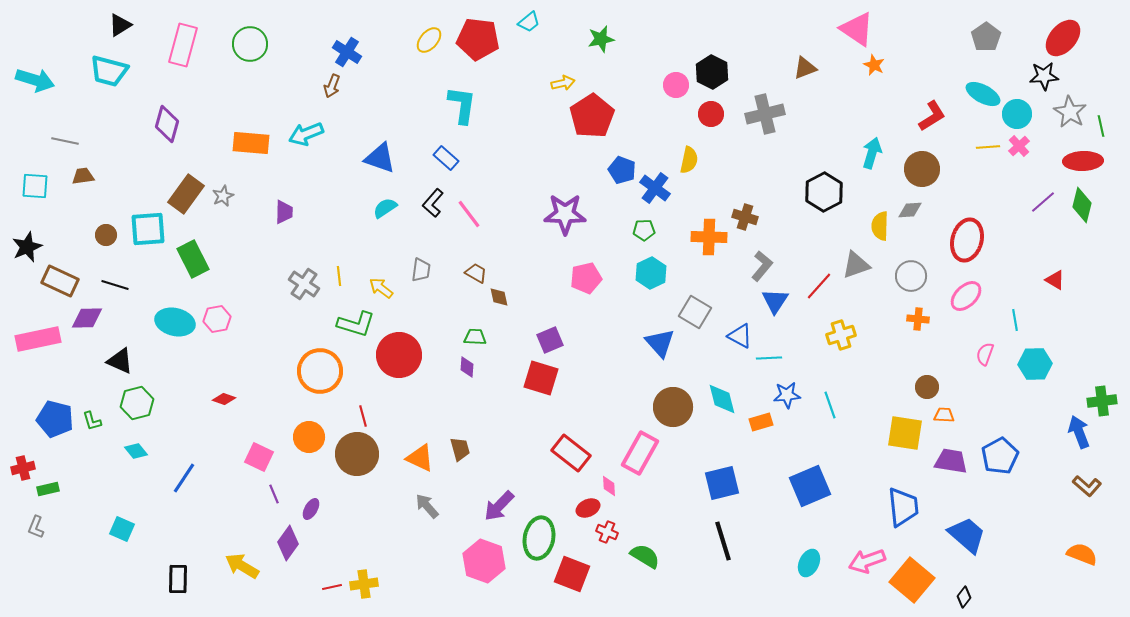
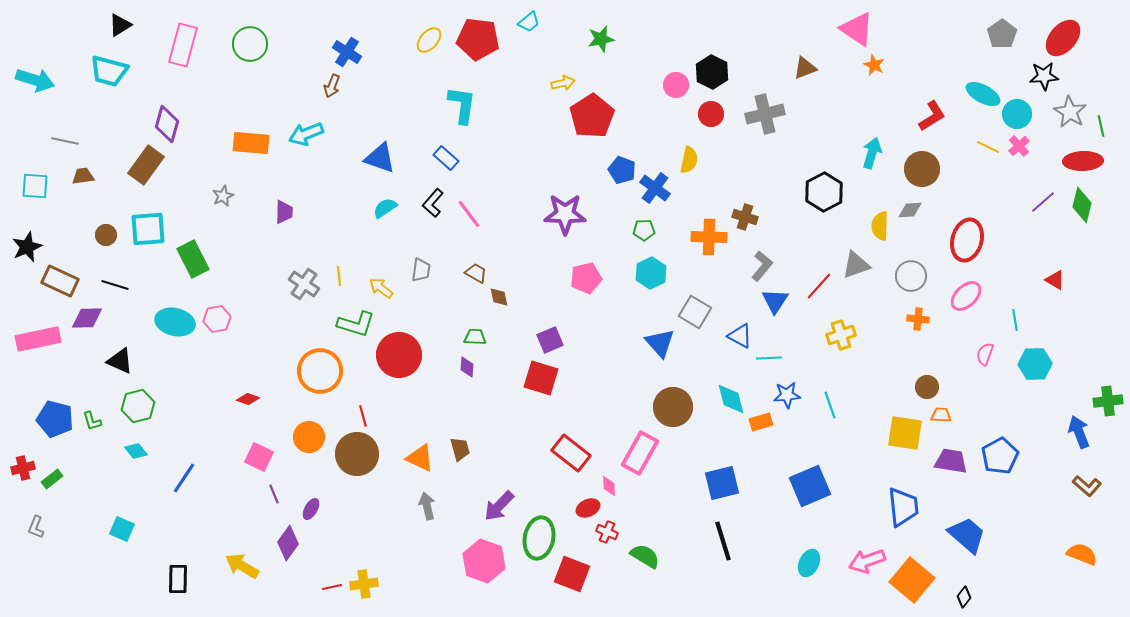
gray pentagon at (986, 37): moved 16 px right, 3 px up
yellow line at (988, 147): rotated 30 degrees clockwise
brown rectangle at (186, 194): moved 40 px left, 29 px up
red diamond at (224, 399): moved 24 px right
cyan diamond at (722, 399): moved 9 px right
green cross at (1102, 401): moved 6 px right
green hexagon at (137, 403): moved 1 px right, 3 px down
orange trapezoid at (944, 415): moved 3 px left
green rectangle at (48, 489): moved 4 px right, 10 px up; rotated 25 degrees counterclockwise
gray arrow at (427, 506): rotated 28 degrees clockwise
